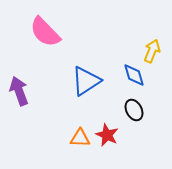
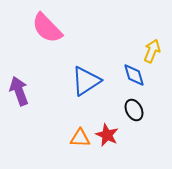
pink semicircle: moved 2 px right, 4 px up
